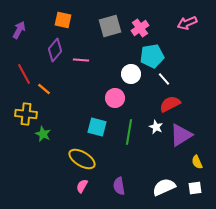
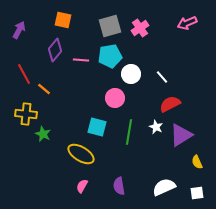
cyan pentagon: moved 42 px left
white line: moved 2 px left, 2 px up
yellow ellipse: moved 1 px left, 5 px up
white square: moved 2 px right, 5 px down
